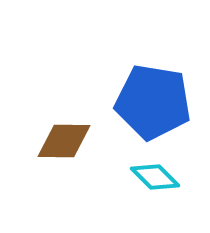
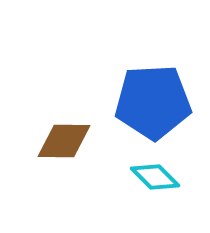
blue pentagon: rotated 12 degrees counterclockwise
